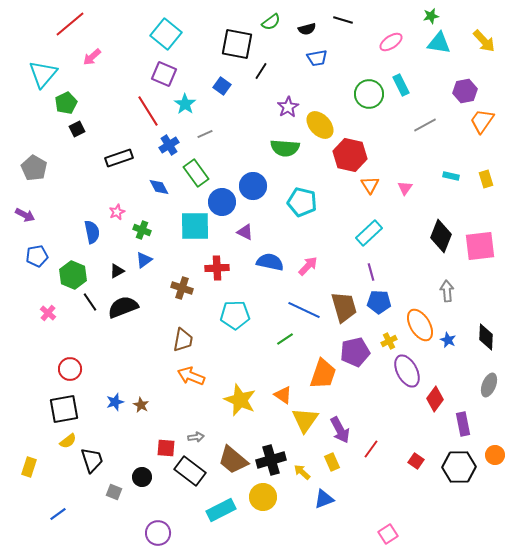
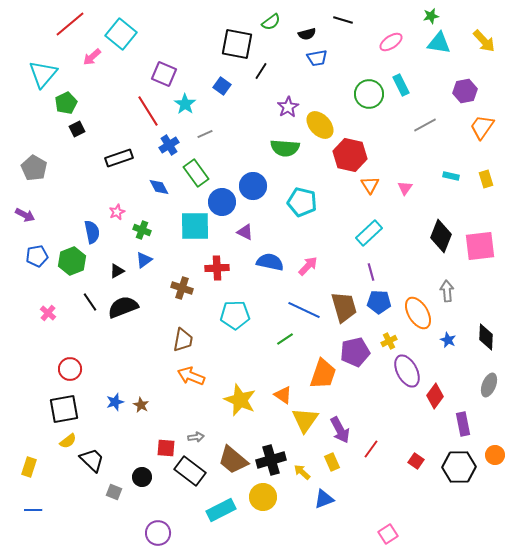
black semicircle at (307, 29): moved 5 px down
cyan square at (166, 34): moved 45 px left
orange trapezoid at (482, 121): moved 6 px down
green hexagon at (73, 275): moved 1 px left, 14 px up; rotated 16 degrees clockwise
orange ellipse at (420, 325): moved 2 px left, 12 px up
red diamond at (435, 399): moved 3 px up
black trapezoid at (92, 460): rotated 28 degrees counterclockwise
blue line at (58, 514): moved 25 px left, 4 px up; rotated 36 degrees clockwise
